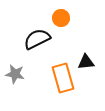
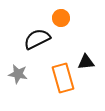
gray star: moved 3 px right
